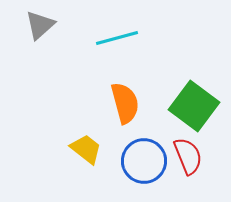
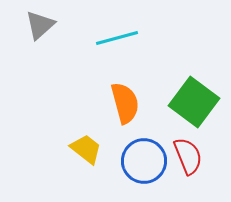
green square: moved 4 px up
